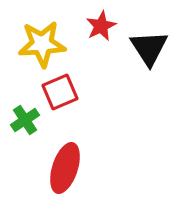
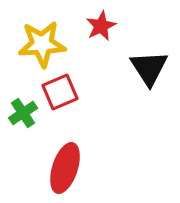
black triangle: moved 20 px down
green cross: moved 2 px left, 7 px up
